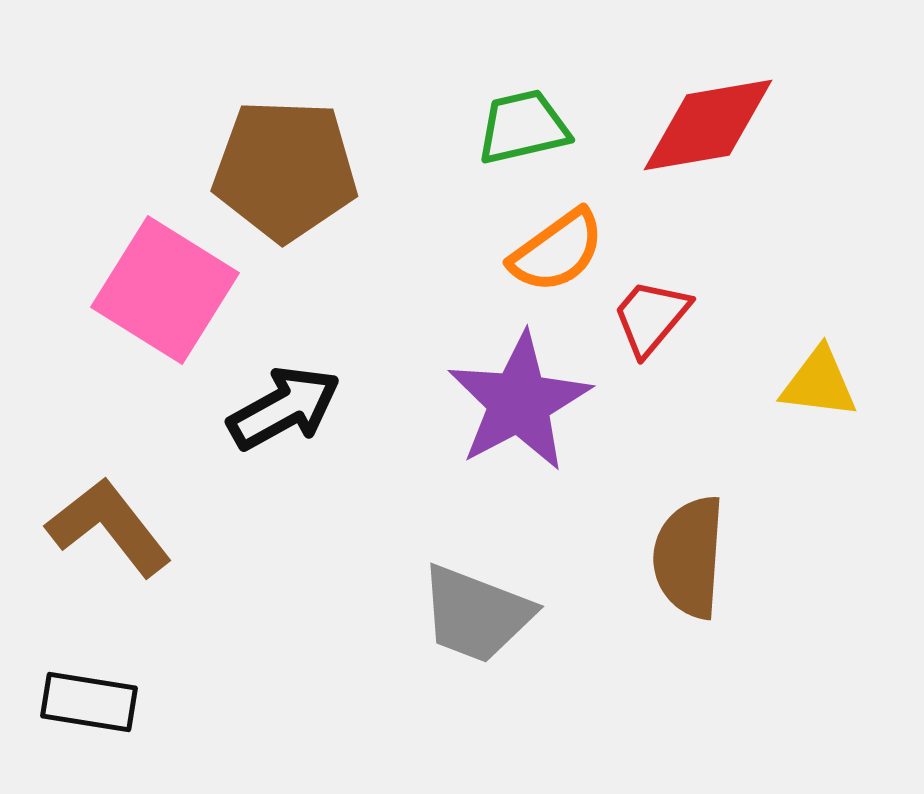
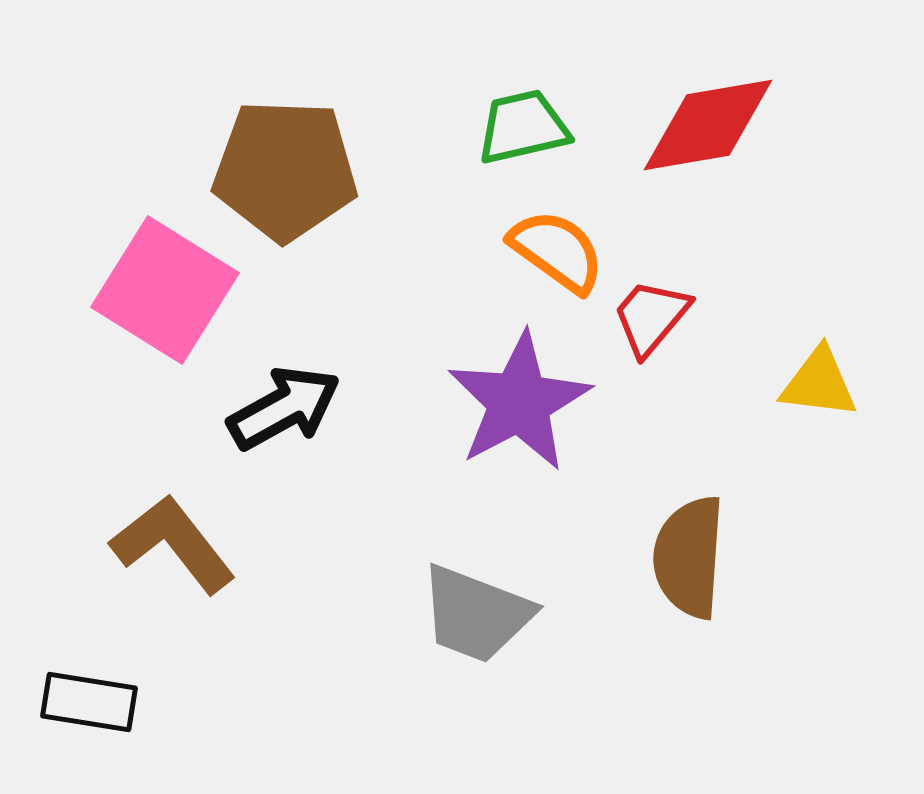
orange semicircle: rotated 108 degrees counterclockwise
brown L-shape: moved 64 px right, 17 px down
